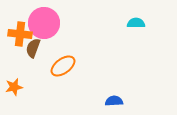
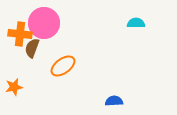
brown semicircle: moved 1 px left
